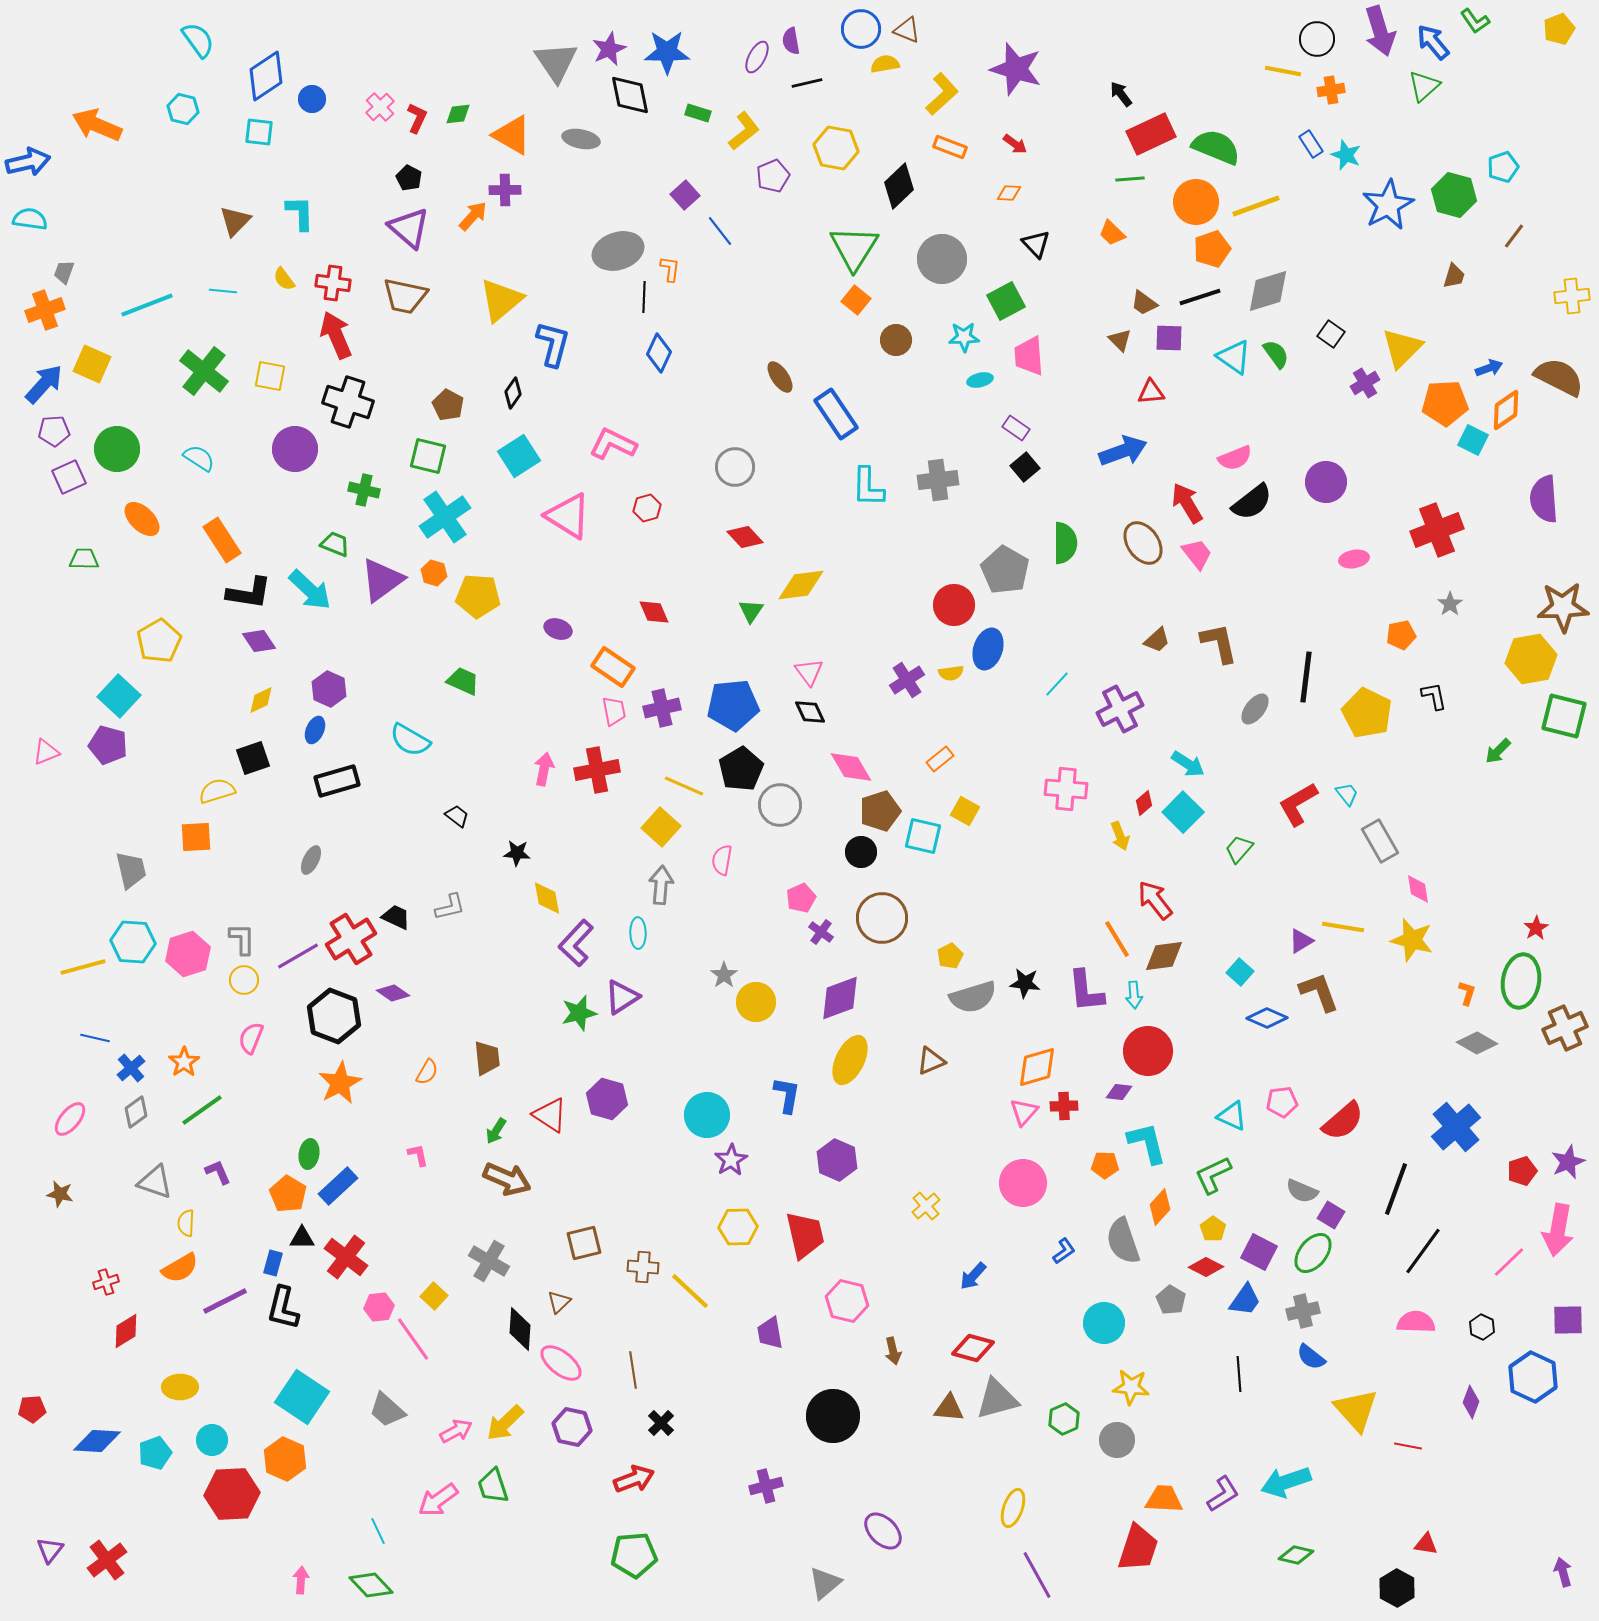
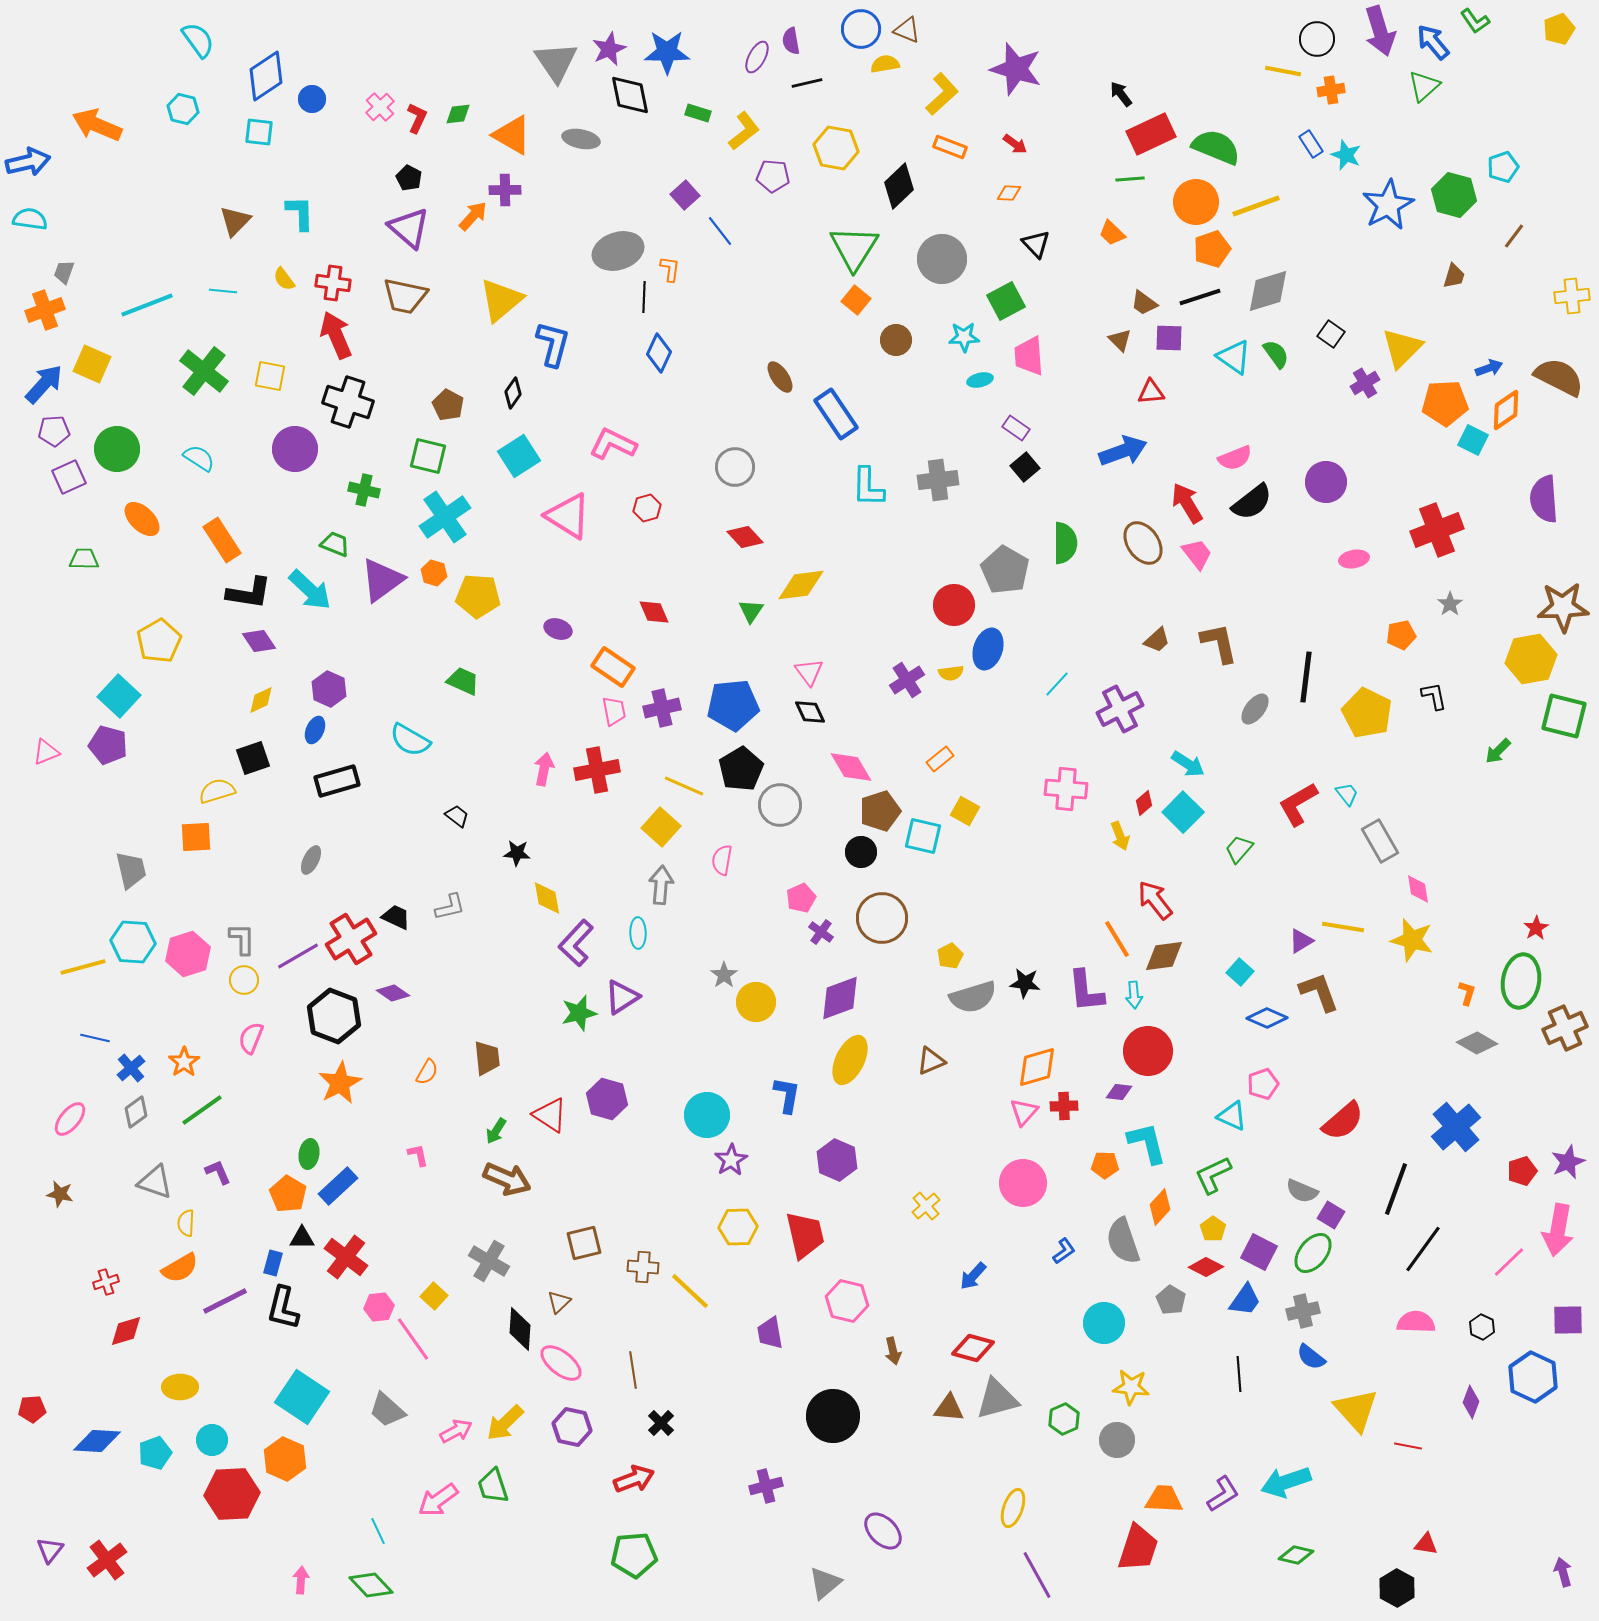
purple pentagon at (773, 176): rotated 28 degrees clockwise
pink pentagon at (1282, 1102): moved 19 px left, 18 px up; rotated 12 degrees counterclockwise
black line at (1423, 1251): moved 2 px up
red diamond at (126, 1331): rotated 15 degrees clockwise
